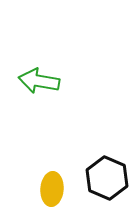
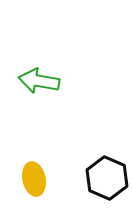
yellow ellipse: moved 18 px left, 10 px up; rotated 16 degrees counterclockwise
